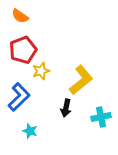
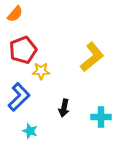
orange semicircle: moved 5 px left, 2 px up; rotated 84 degrees counterclockwise
yellow star: rotated 18 degrees clockwise
yellow L-shape: moved 11 px right, 23 px up
black arrow: moved 2 px left
cyan cross: rotated 12 degrees clockwise
